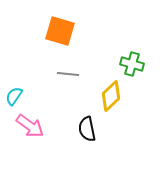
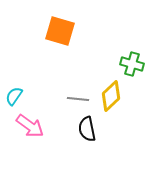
gray line: moved 10 px right, 25 px down
